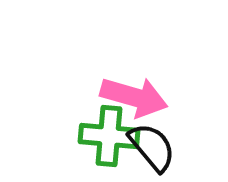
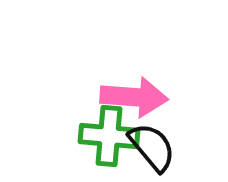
pink arrow: rotated 12 degrees counterclockwise
